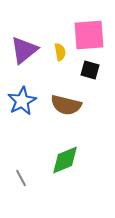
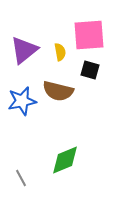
blue star: rotated 16 degrees clockwise
brown semicircle: moved 8 px left, 14 px up
